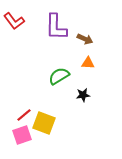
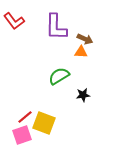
orange triangle: moved 7 px left, 11 px up
red line: moved 1 px right, 2 px down
